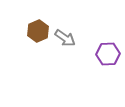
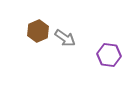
purple hexagon: moved 1 px right, 1 px down; rotated 10 degrees clockwise
